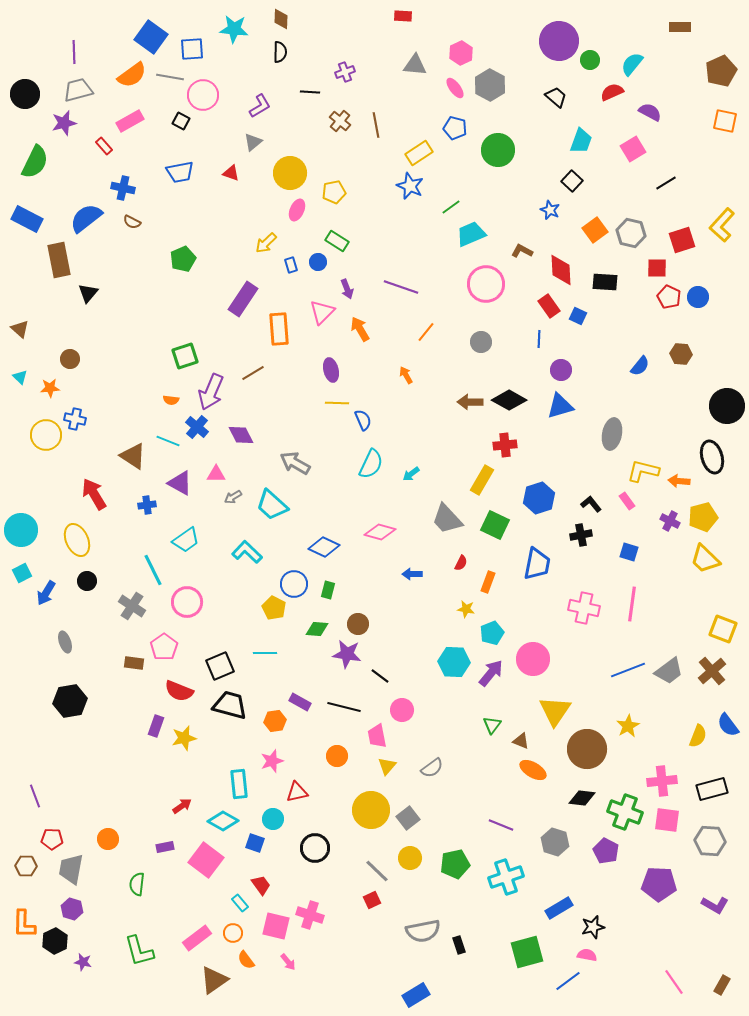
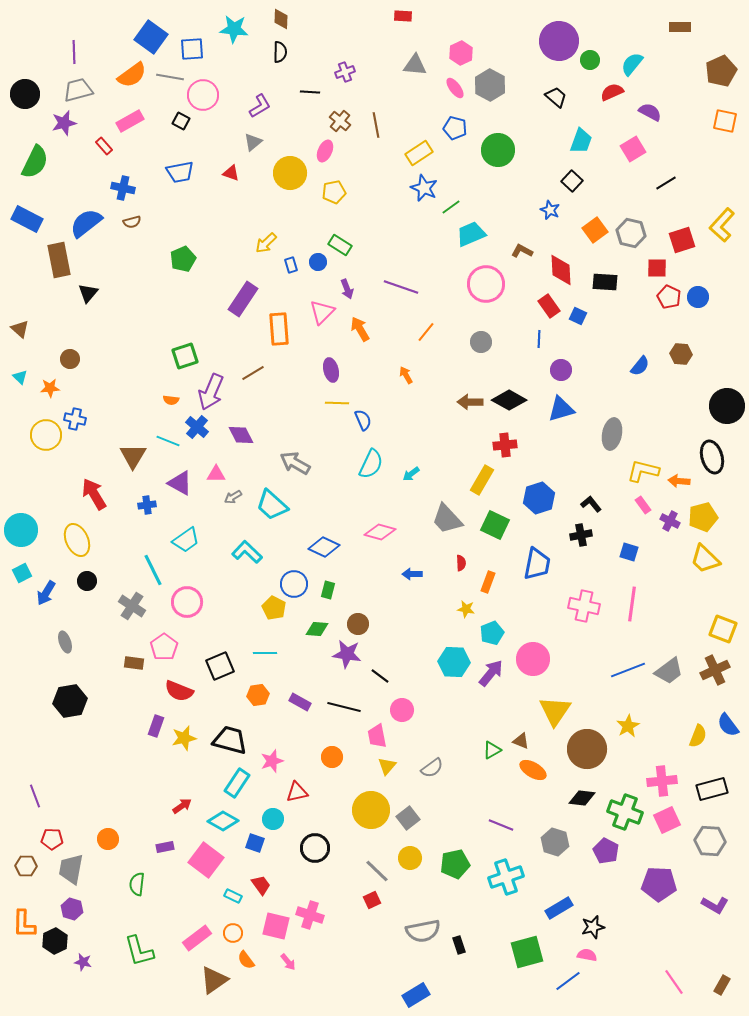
blue star at (410, 186): moved 14 px right, 2 px down
pink ellipse at (297, 210): moved 28 px right, 59 px up
blue semicircle at (86, 218): moved 5 px down
brown semicircle at (132, 222): rotated 42 degrees counterclockwise
green rectangle at (337, 241): moved 3 px right, 4 px down
blue triangle at (560, 406): moved 1 px right, 3 px down
brown triangle at (133, 456): rotated 28 degrees clockwise
pink rectangle at (627, 501): moved 16 px right, 4 px down
red semicircle at (461, 563): rotated 28 degrees counterclockwise
pink cross at (584, 608): moved 2 px up
brown cross at (712, 671): moved 3 px right, 1 px up; rotated 16 degrees clockwise
black trapezoid at (230, 705): moved 35 px down
orange hexagon at (275, 721): moved 17 px left, 26 px up
green triangle at (492, 725): moved 25 px down; rotated 24 degrees clockwise
orange circle at (337, 756): moved 5 px left, 1 px down
cyan rectangle at (239, 784): moved 2 px left, 1 px up; rotated 40 degrees clockwise
pink square at (667, 820): rotated 32 degrees counterclockwise
cyan rectangle at (240, 903): moved 7 px left, 7 px up; rotated 24 degrees counterclockwise
